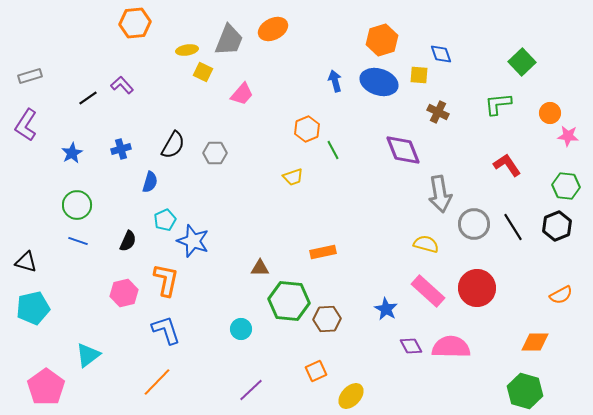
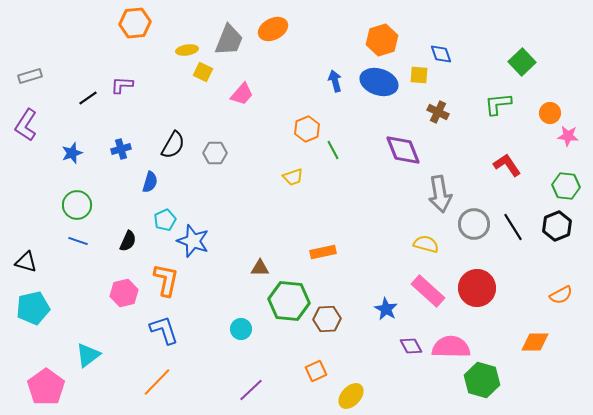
purple L-shape at (122, 85): rotated 45 degrees counterclockwise
blue star at (72, 153): rotated 10 degrees clockwise
blue L-shape at (166, 330): moved 2 px left
green hexagon at (525, 391): moved 43 px left, 11 px up
